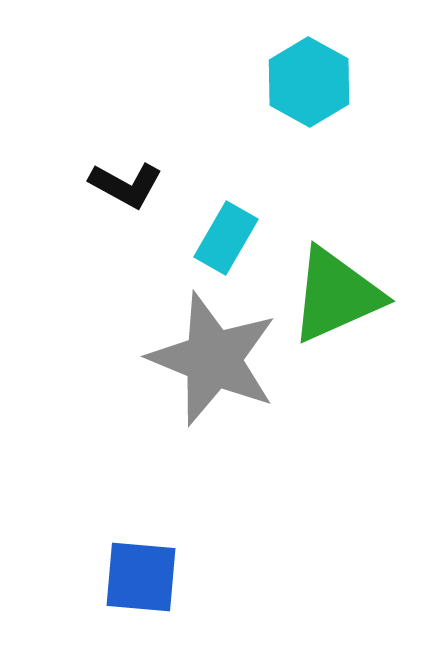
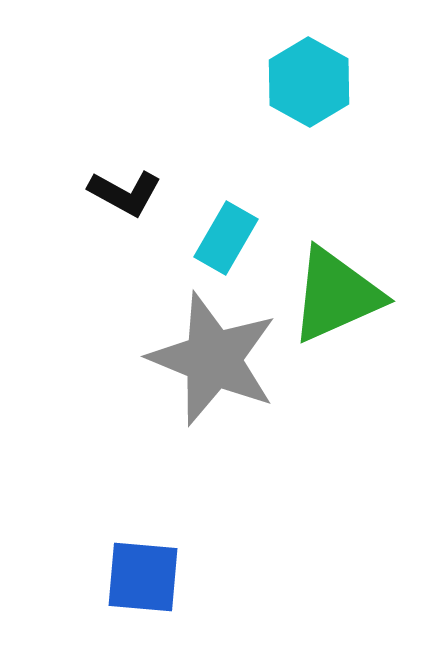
black L-shape: moved 1 px left, 8 px down
blue square: moved 2 px right
